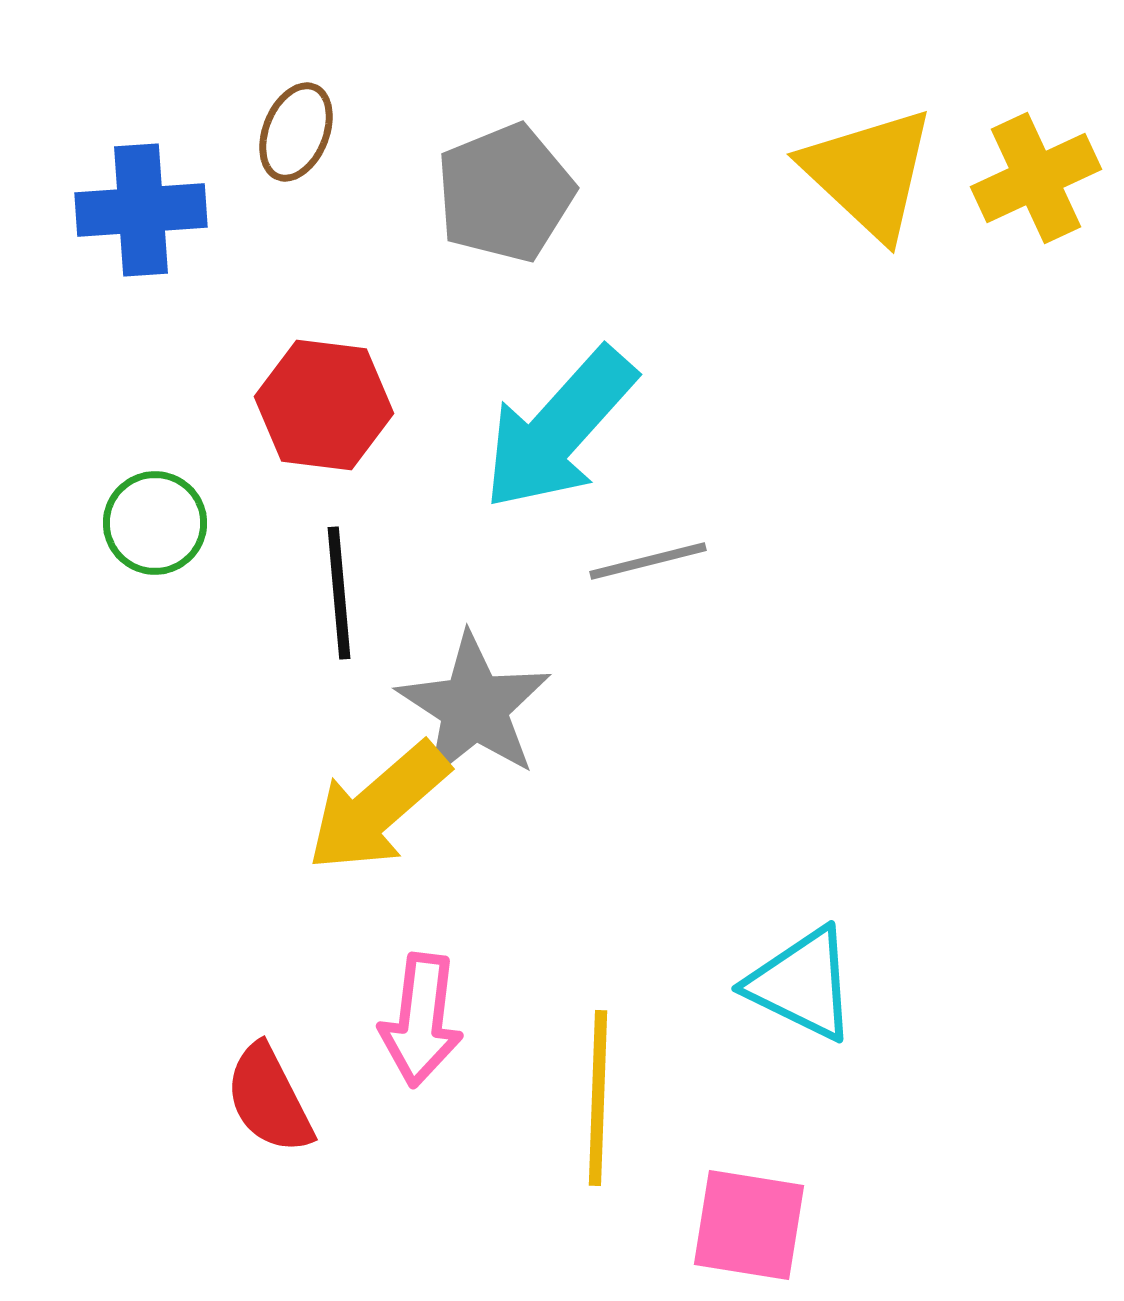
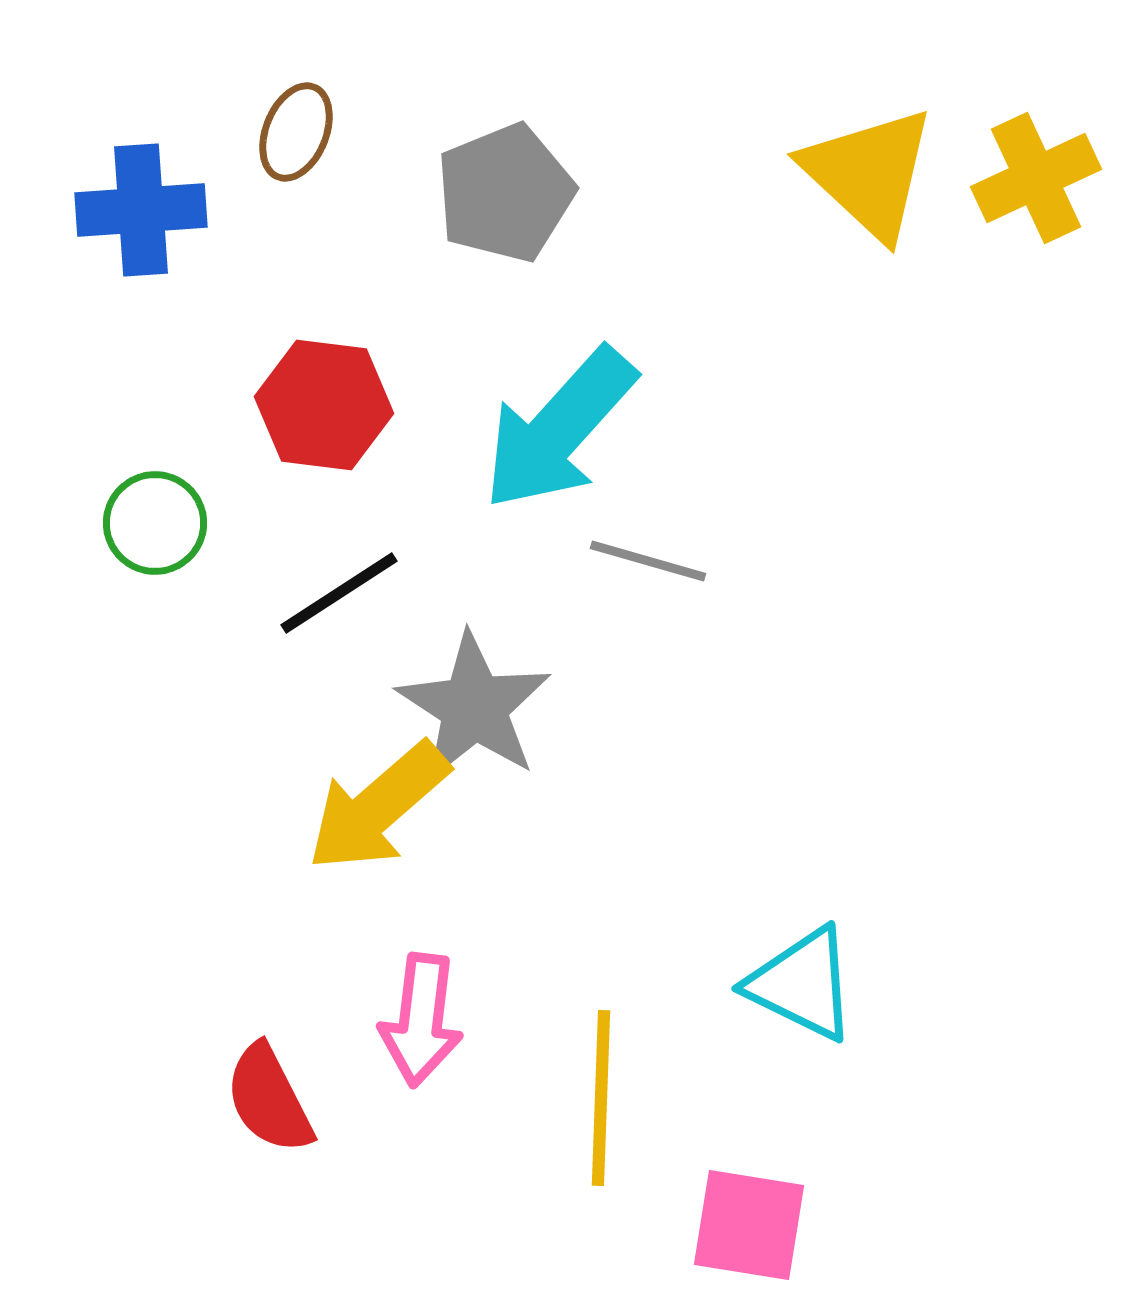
gray line: rotated 30 degrees clockwise
black line: rotated 62 degrees clockwise
yellow line: moved 3 px right
